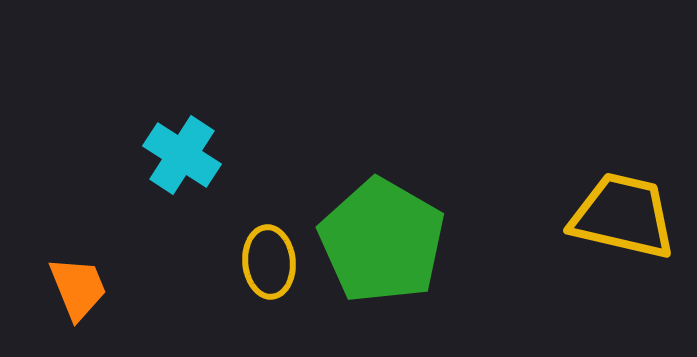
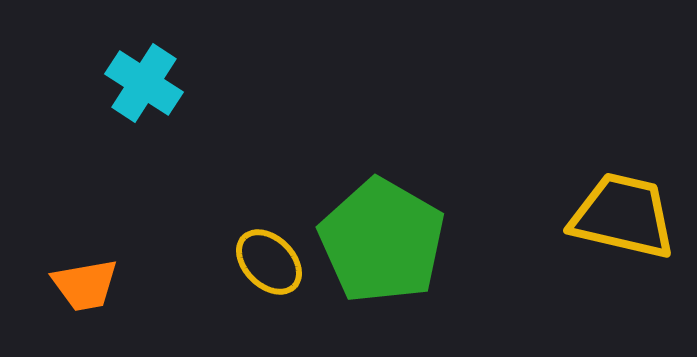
cyan cross: moved 38 px left, 72 px up
yellow ellipse: rotated 40 degrees counterclockwise
orange trapezoid: moved 7 px right, 3 px up; rotated 102 degrees clockwise
